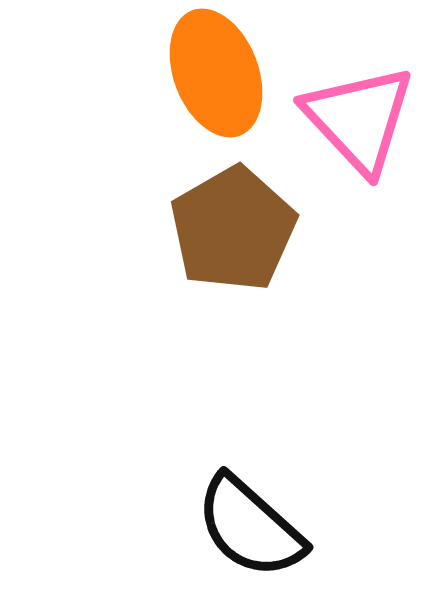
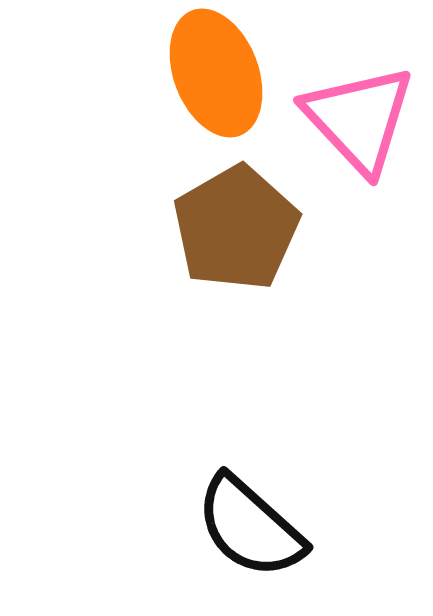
brown pentagon: moved 3 px right, 1 px up
